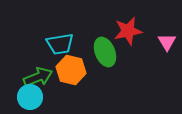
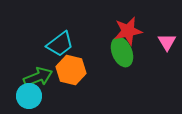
cyan trapezoid: rotated 28 degrees counterclockwise
green ellipse: moved 17 px right
cyan circle: moved 1 px left, 1 px up
